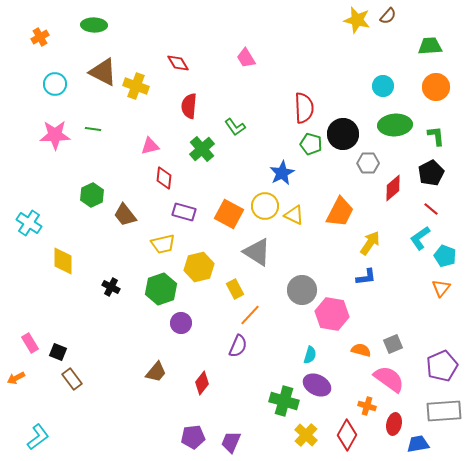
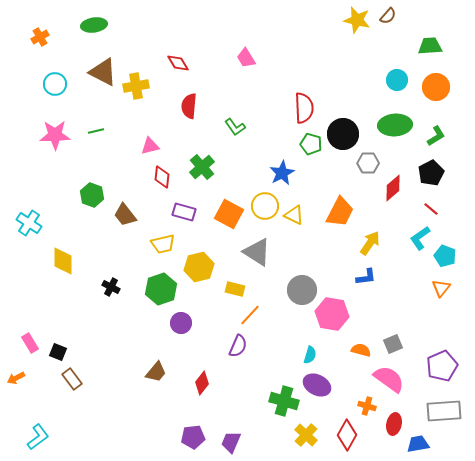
green ellipse at (94, 25): rotated 10 degrees counterclockwise
yellow cross at (136, 86): rotated 30 degrees counterclockwise
cyan circle at (383, 86): moved 14 px right, 6 px up
green line at (93, 129): moved 3 px right, 2 px down; rotated 21 degrees counterclockwise
green L-shape at (436, 136): rotated 65 degrees clockwise
green cross at (202, 149): moved 18 px down
red diamond at (164, 178): moved 2 px left, 1 px up
green hexagon at (92, 195): rotated 15 degrees counterclockwise
yellow rectangle at (235, 289): rotated 48 degrees counterclockwise
